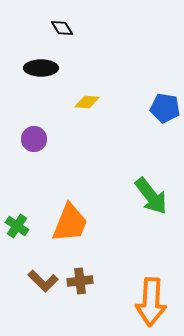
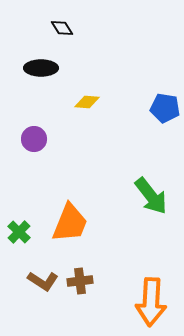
green cross: moved 2 px right, 6 px down; rotated 10 degrees clockwise
brown L-shape: rotated 12 degrees counterclockwise
